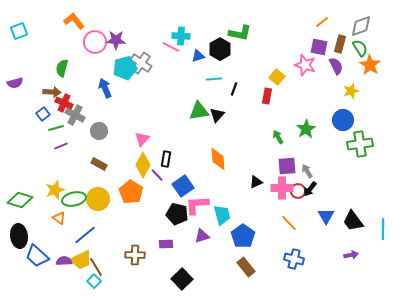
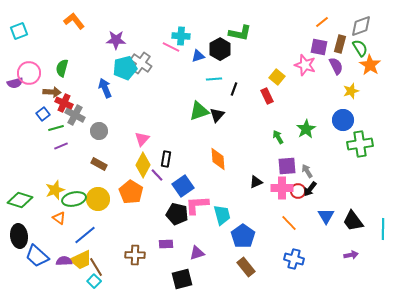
pink circle at (95, 42): moved 66 px left, 31 px down
red rectangle at (267, 96): rotated 35 degrees counterclockwise
green triangle at (199, 111): rotated 10 degrees counterclockwise
purple triangle at (202, 236): moved 5 px left, 17 px down
black square at (182, 279): rotated 30 degrees clockwise
